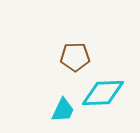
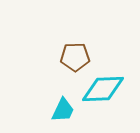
cyan diamond: moved 4 px up
